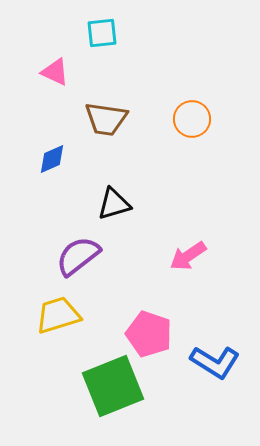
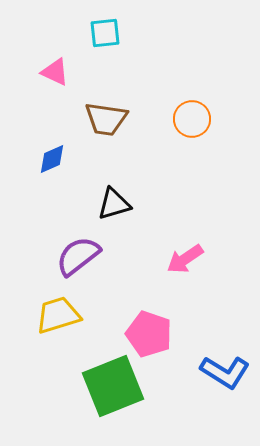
cyan square: moved 3 px right
pink arrow: moved 3 px left, 3 px down
blue L-shape: moved 10 px right, 10 px down
